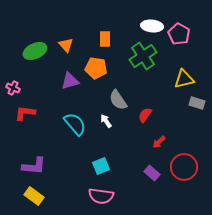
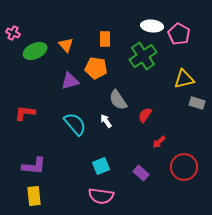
pink cross: moved 55 px up
purple rectangle: moved 11 px left
yellow rectangle: rotated 48 degrees clockwise
